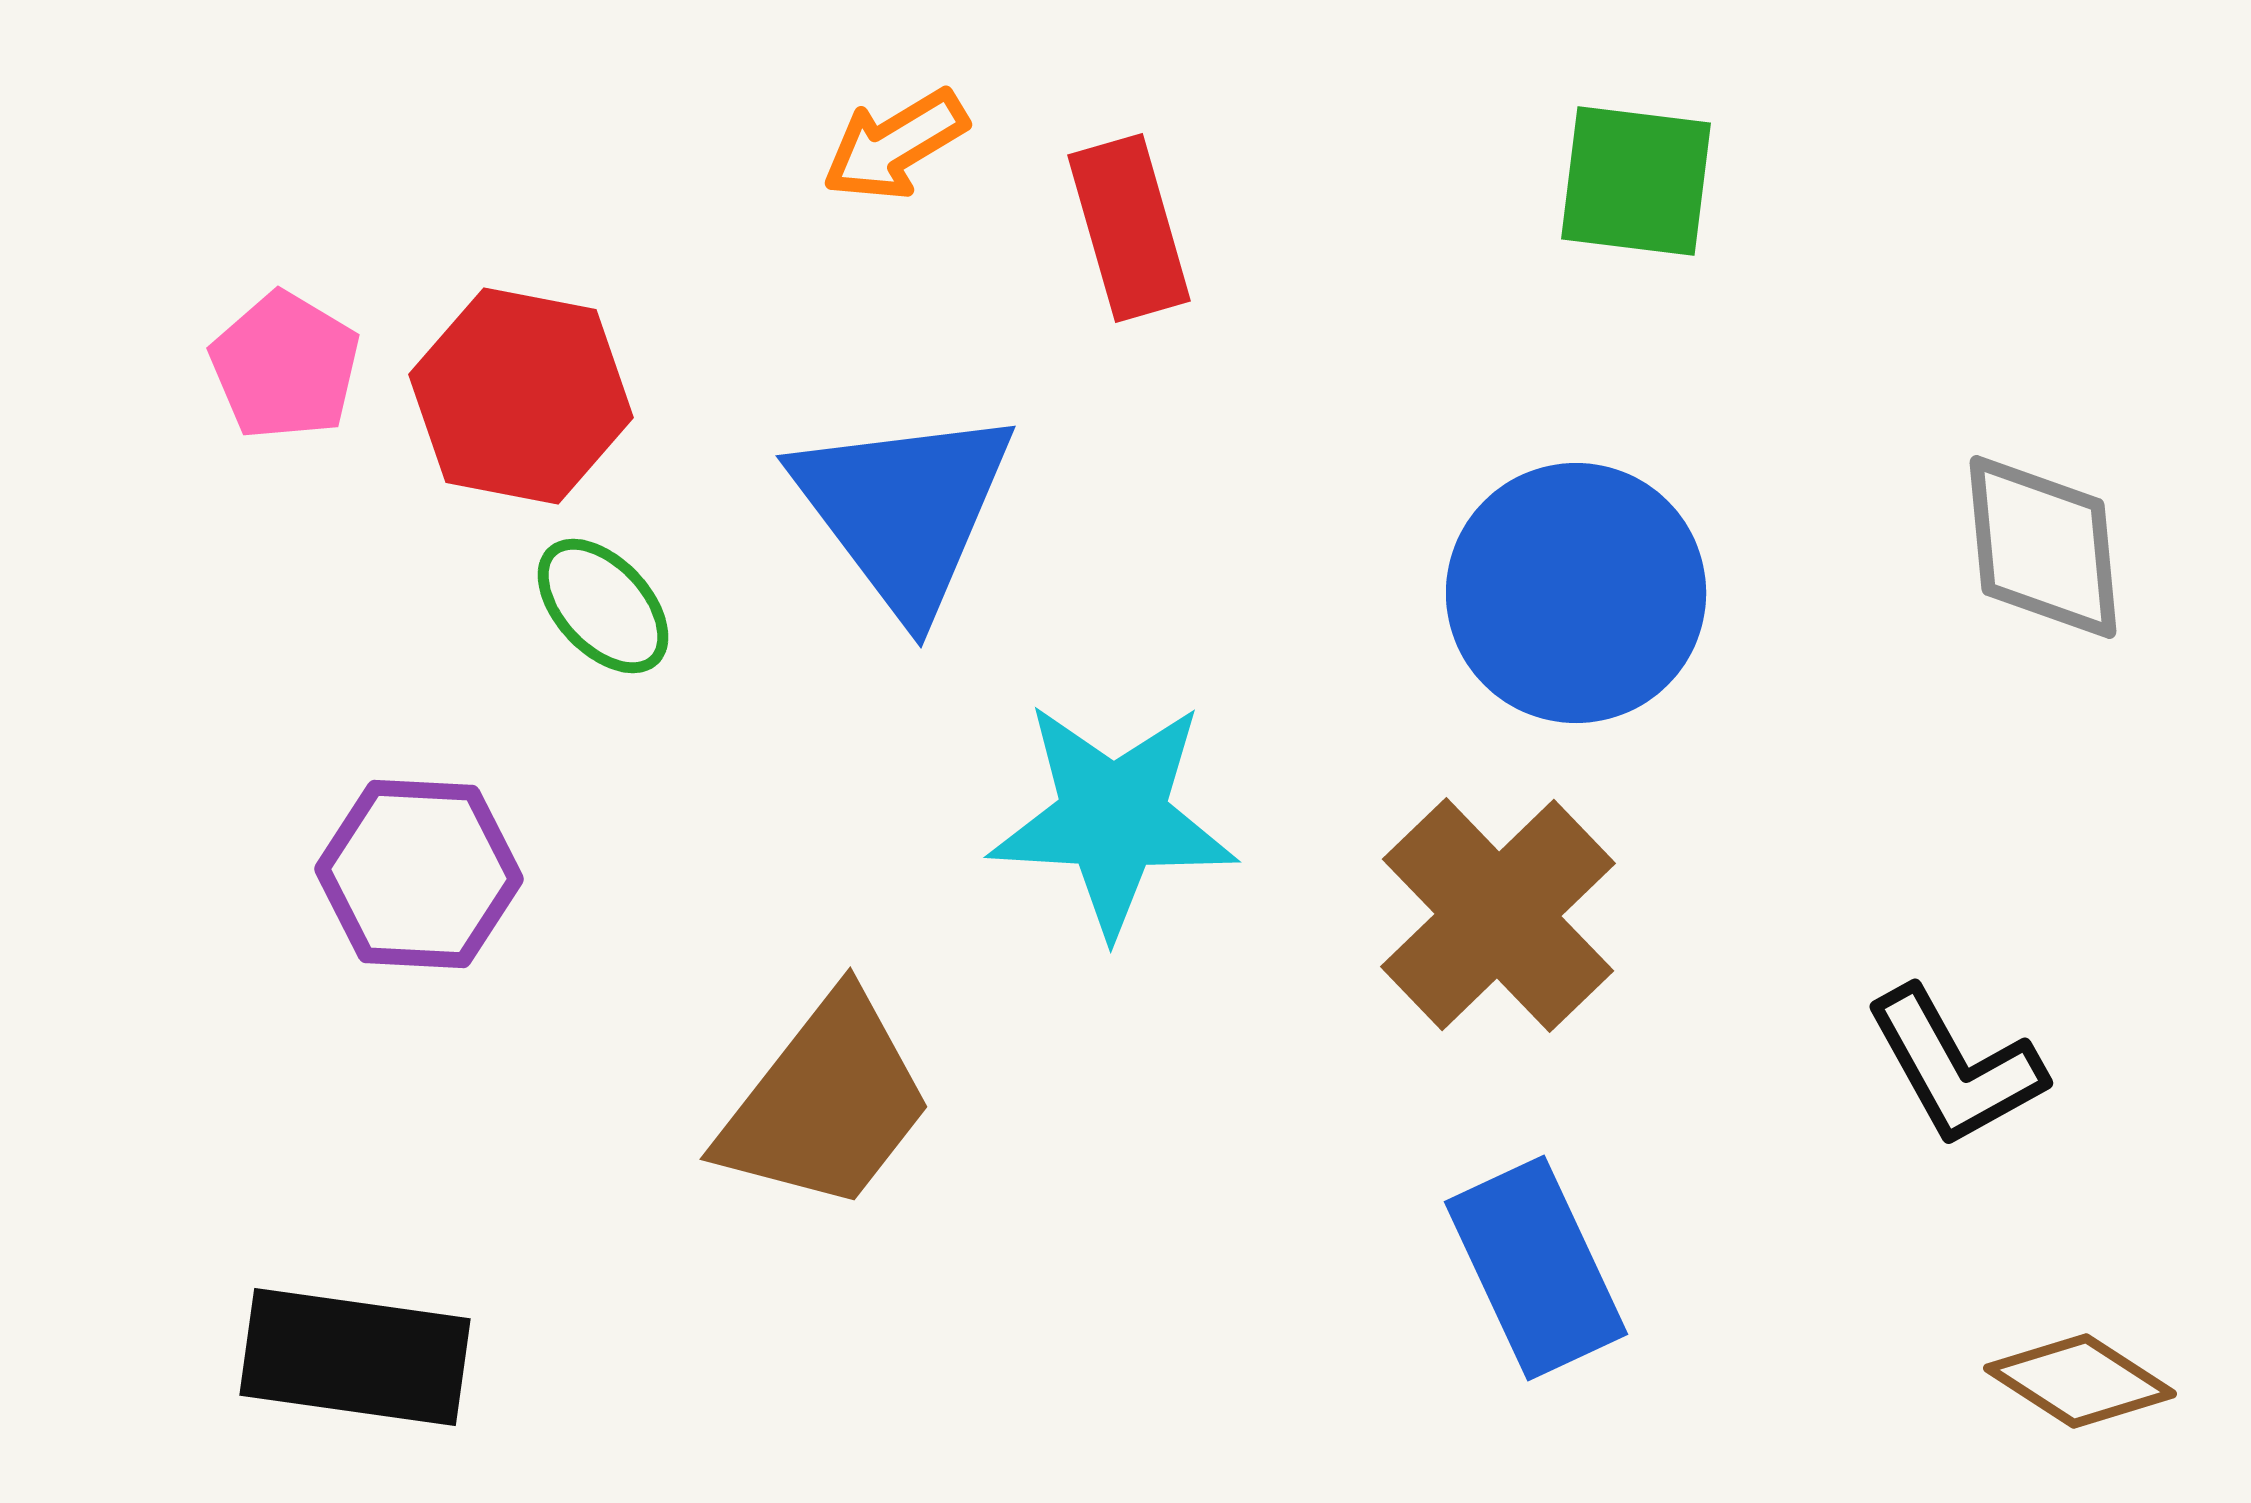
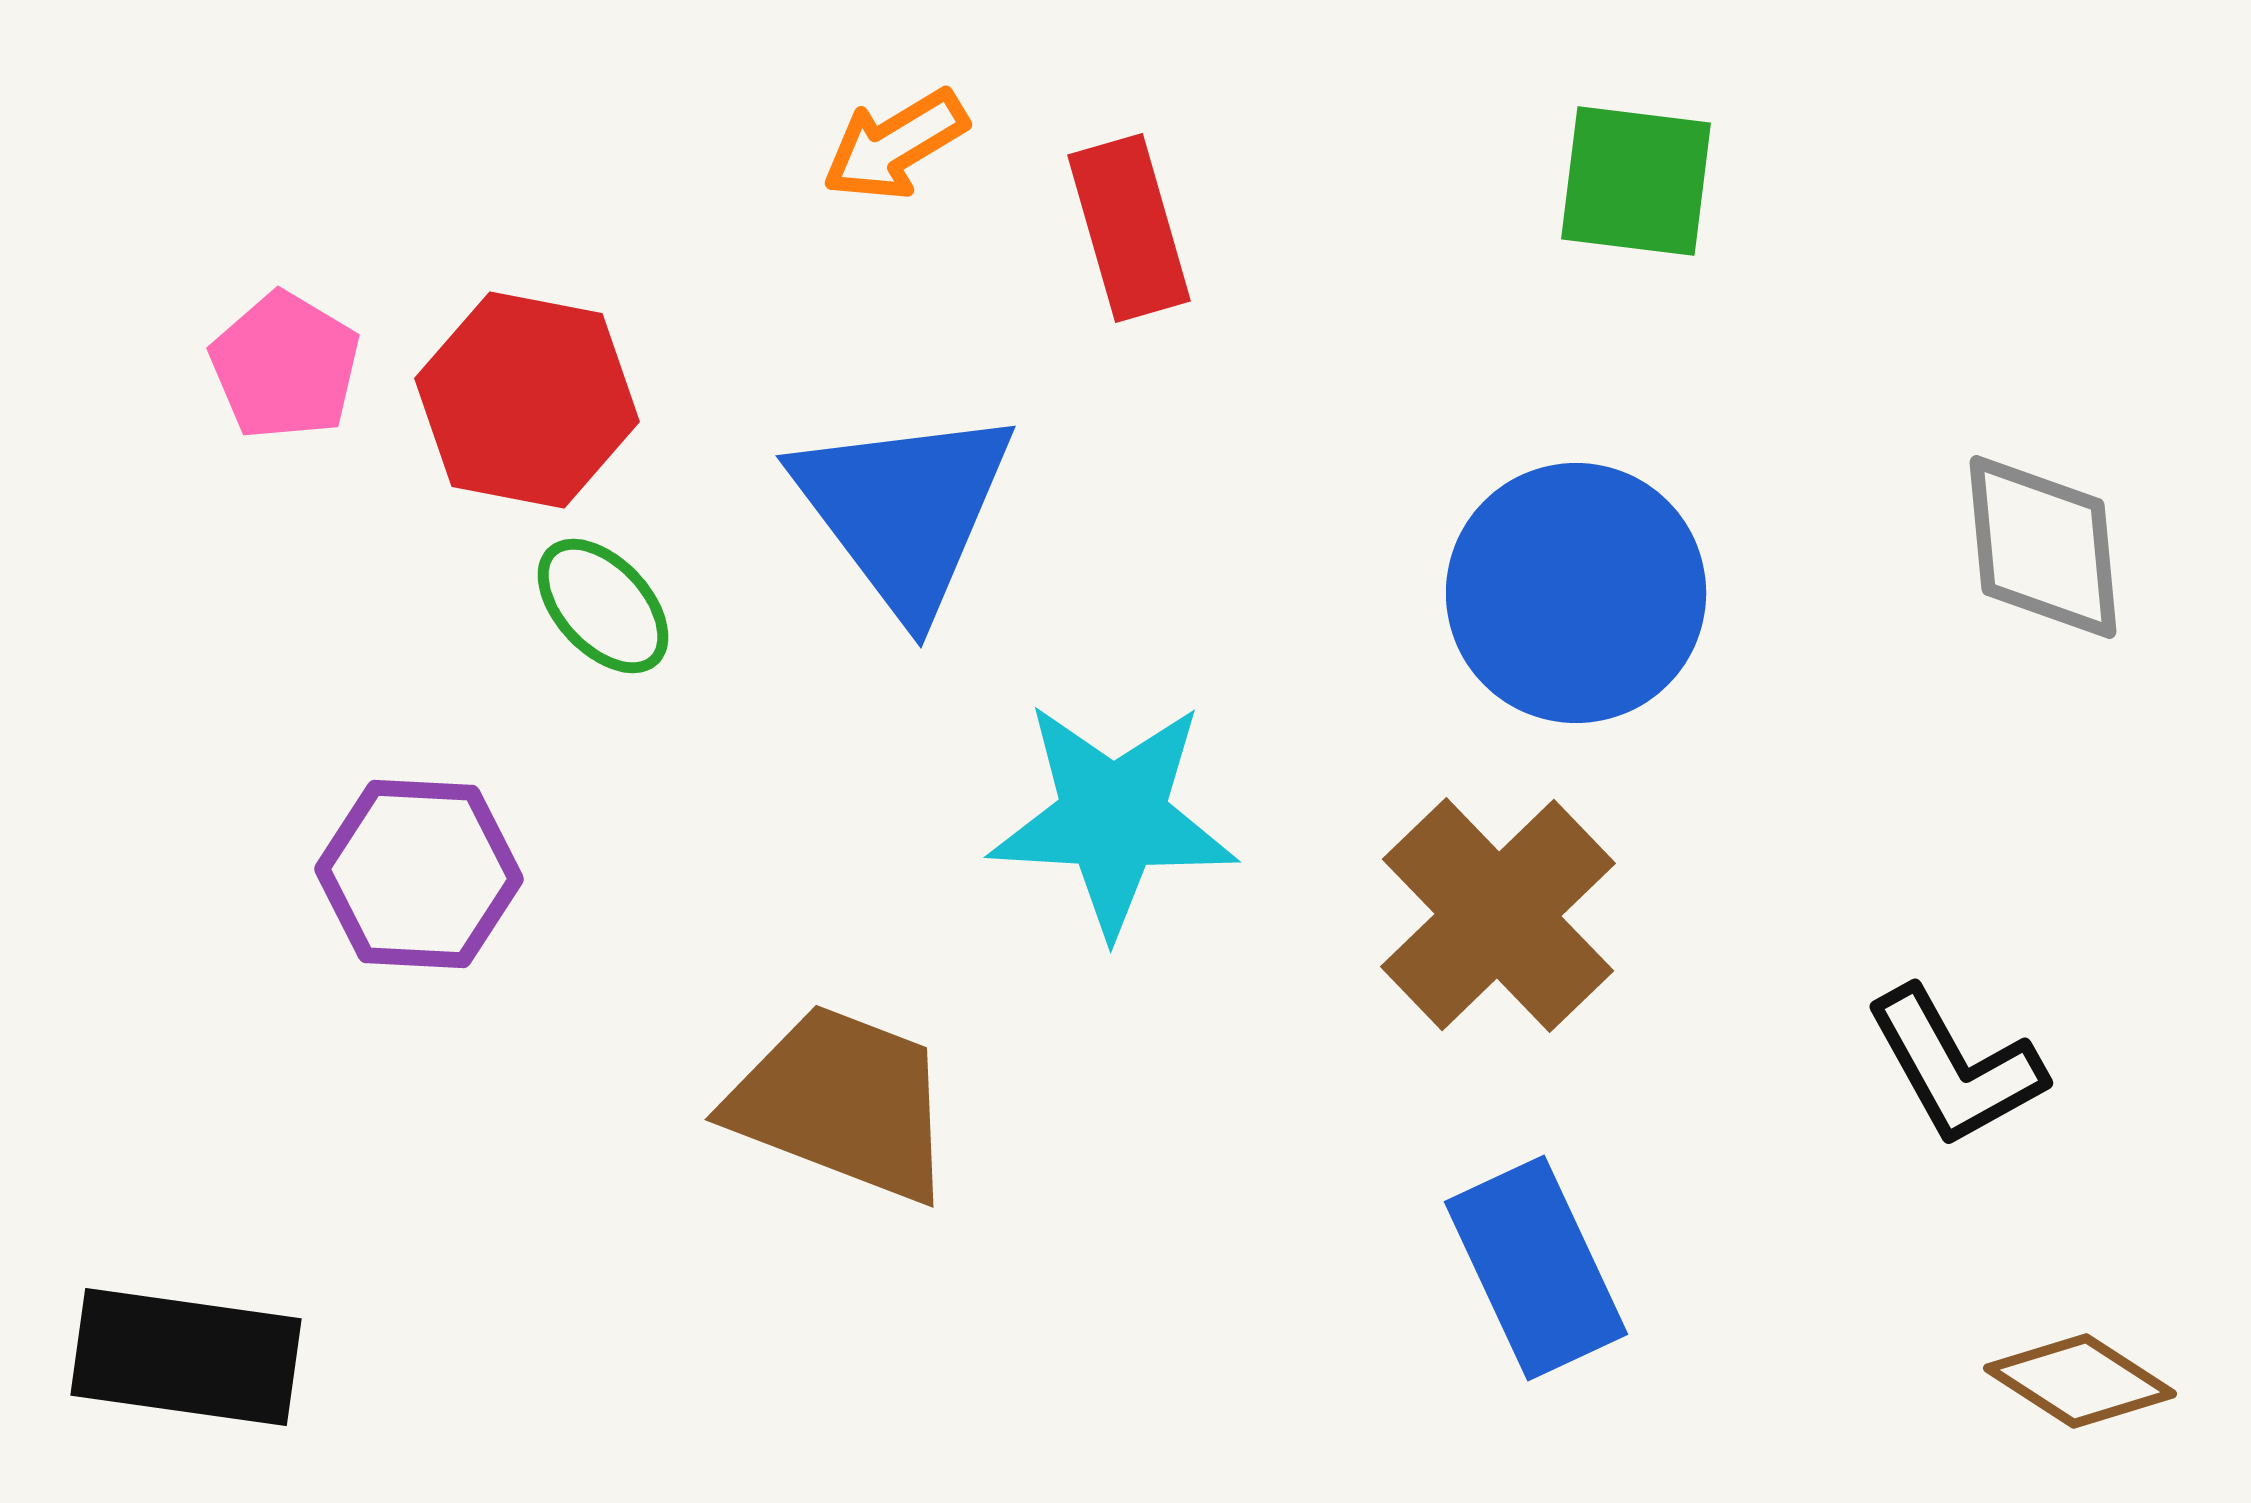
red hexagon: moved 6 px right, 4 px down
brown trapezoid: moved 16 px right; rotated 107 degrees counterclockwise
black rectangle: moved 169 px left
